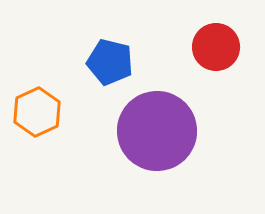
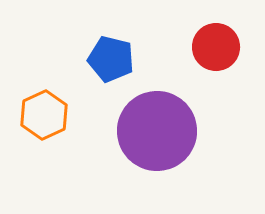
blue pentagon: moved 1 px right, 3 px up
orange hexagon: moved 7 px right, 3 px down
